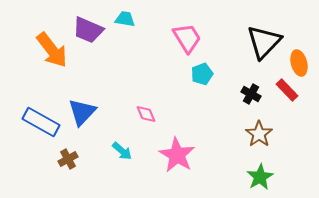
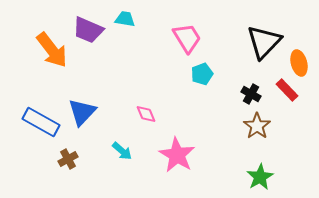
brown star: moved 2 px left, 8 px up
